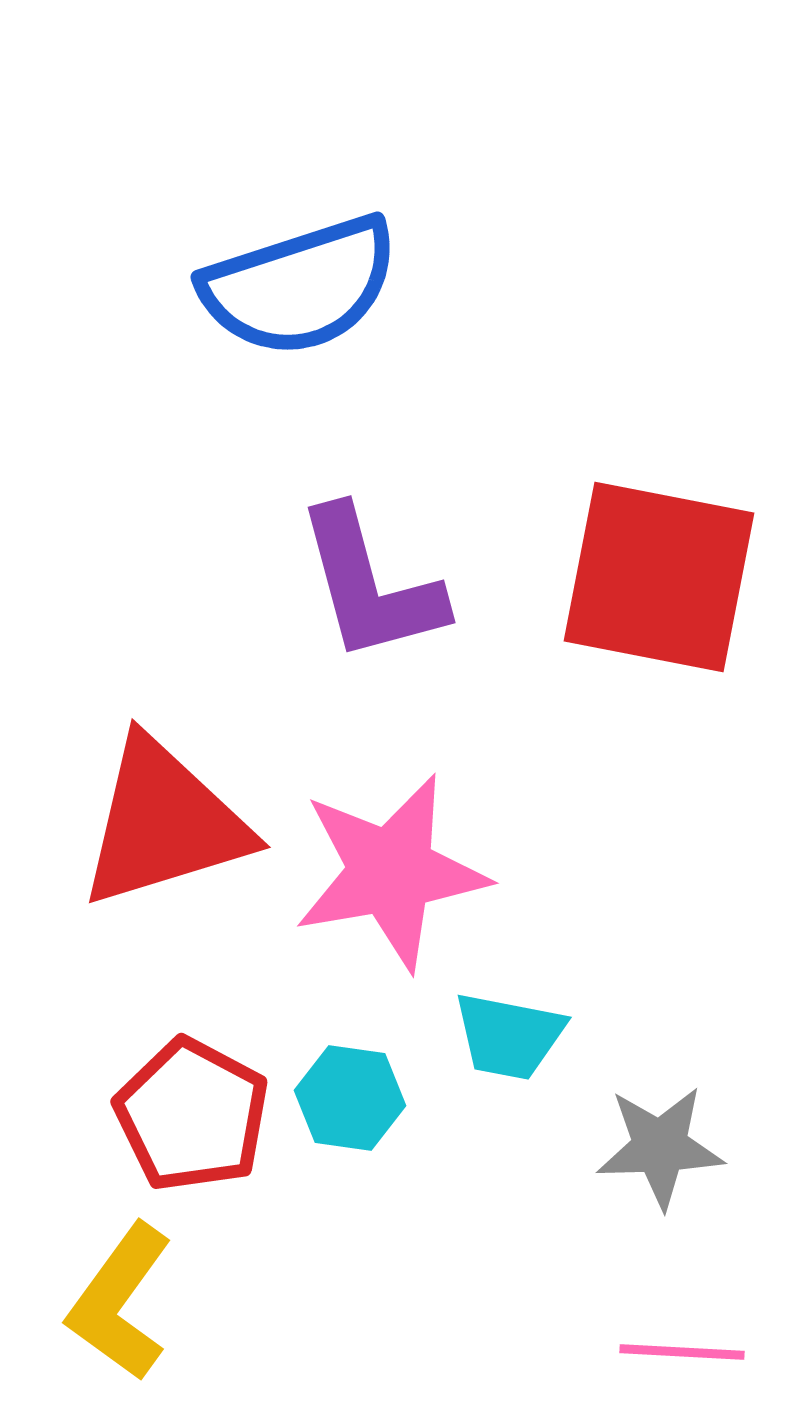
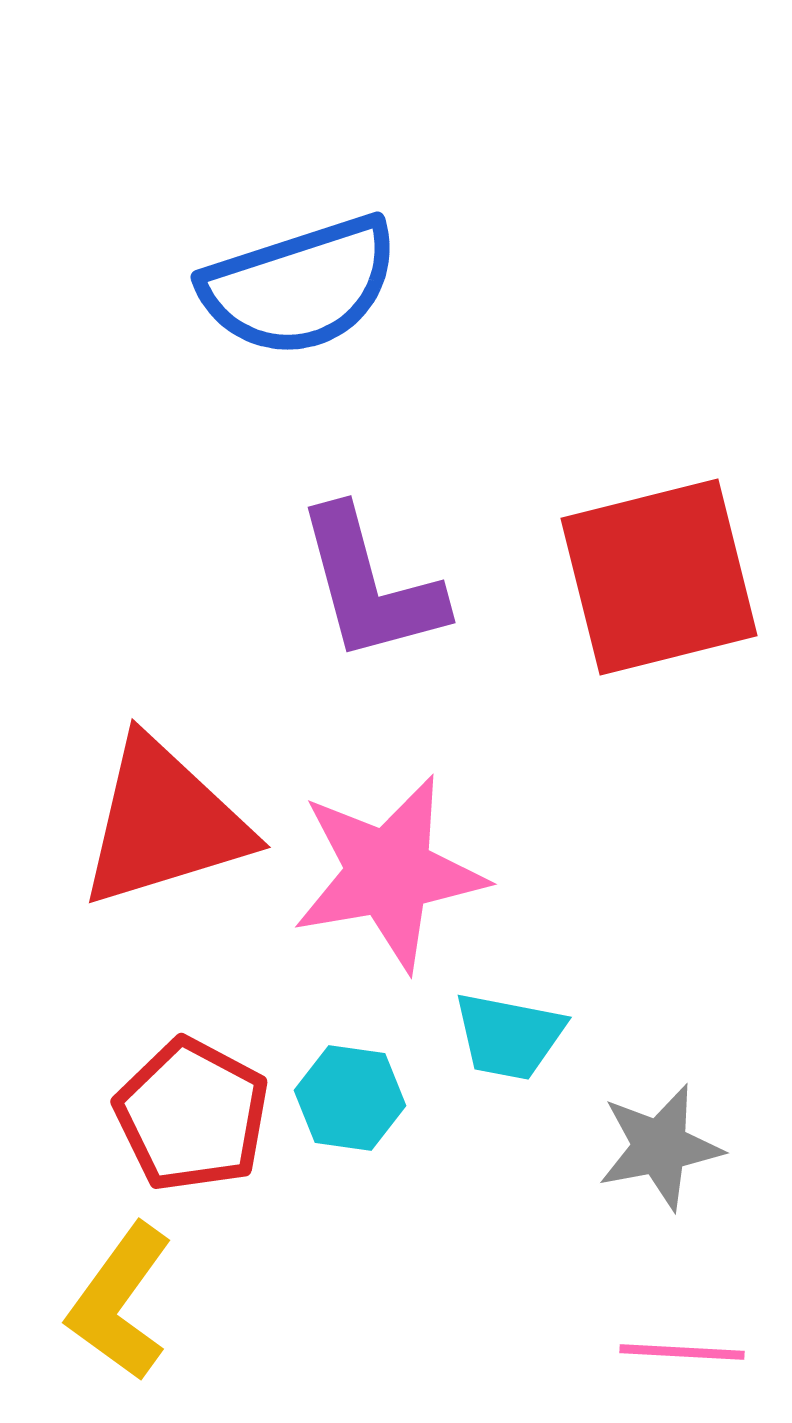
red square: rotated 25 degrees counterclockwise
pink star: moved 2 px left, 1 px down
gray star: rotated 9 degrees counterclockwise
